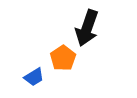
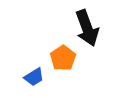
black arrow: rotated 39 degrees counterclockwise
